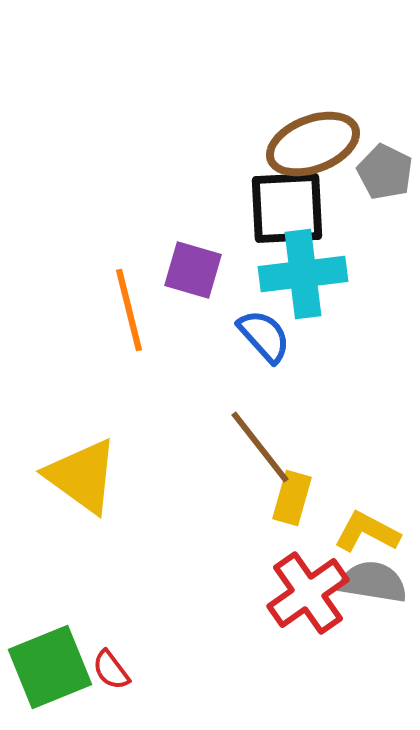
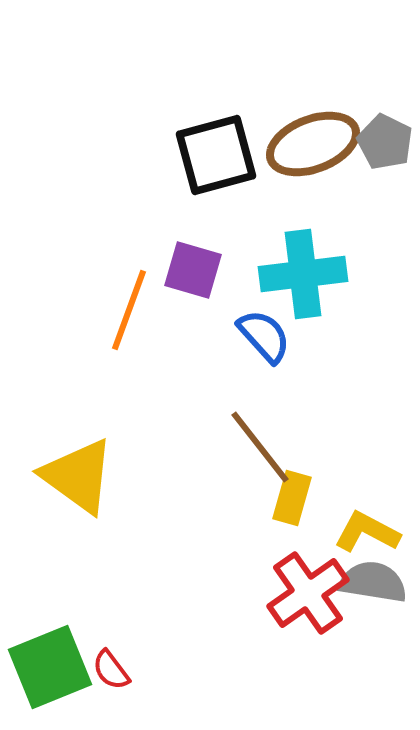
gray pentagon: moved 30 px up
black square: moved 71 px left, 53 px up; rotated 12 degrees counterclockwise
orange line: rotated 34 degrees clockwise
yellow triangle: moved 4 px left
